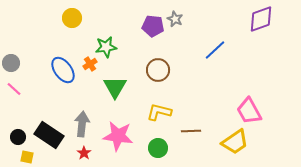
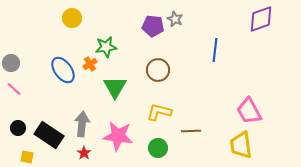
blue line: rotated 40 degrees counterclockwise
black circle: moved 9 px up
yellow trapezoid: moved 6 px right, 3 px down; rotated 116 degrees clockwise
